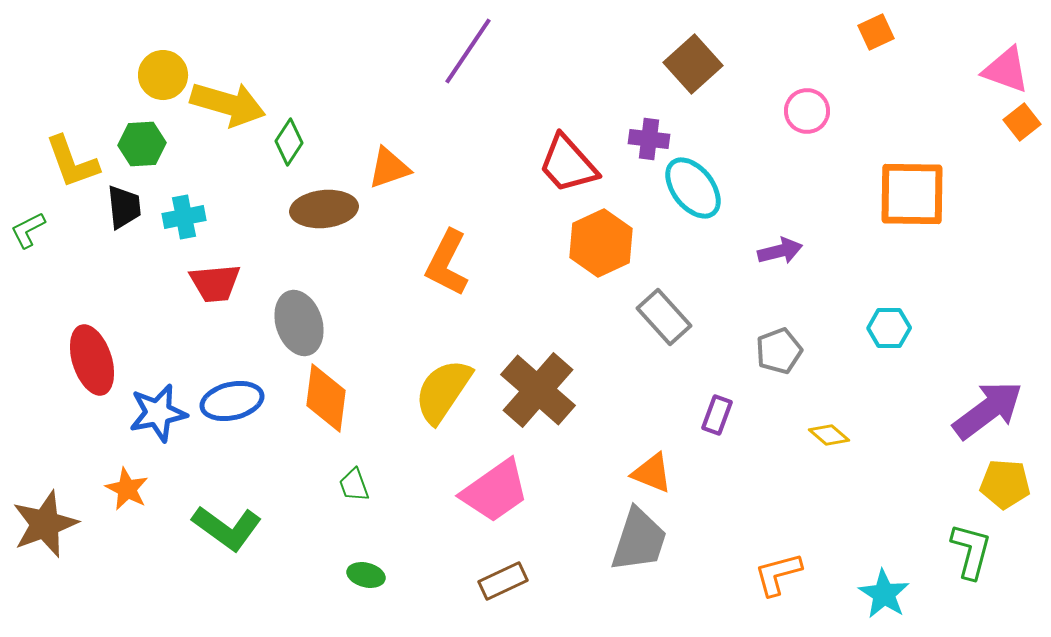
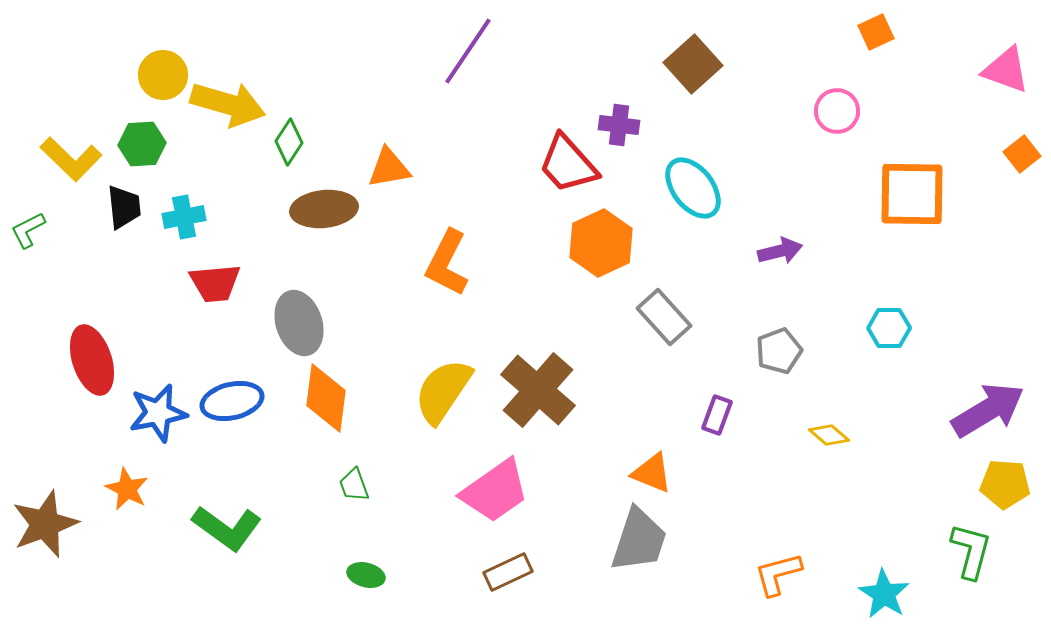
pink circle at (807, 111): moved 30 px right
orange square at (1022, 122): moved 32 px down
purple cross at (649, 139): moved 30 px left, 14 px up
yellow L-shape at (72, 162): moved 1 px left, 3 px up; rotated 26 degrees counterclockwise
orange triangle at (389, 168): rotated 9 degrees clockwise
purple arrow at (988, 410): rotated 6 degrees clockwise
brown rectangle at (503, 581): moved 5 px right, 9 px up
